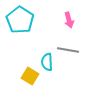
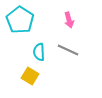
gray line: rotated 15 degrees clockwise
cyan semicircle: moved 8 px left, 10 px up
